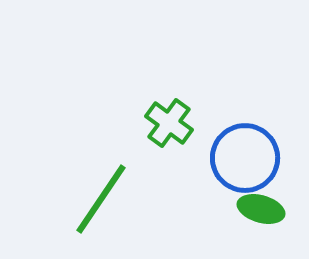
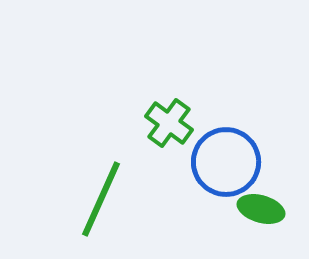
blue circle: moved 19 px left, 4 px down
green line: rotated 10 degrees counterclockwise
